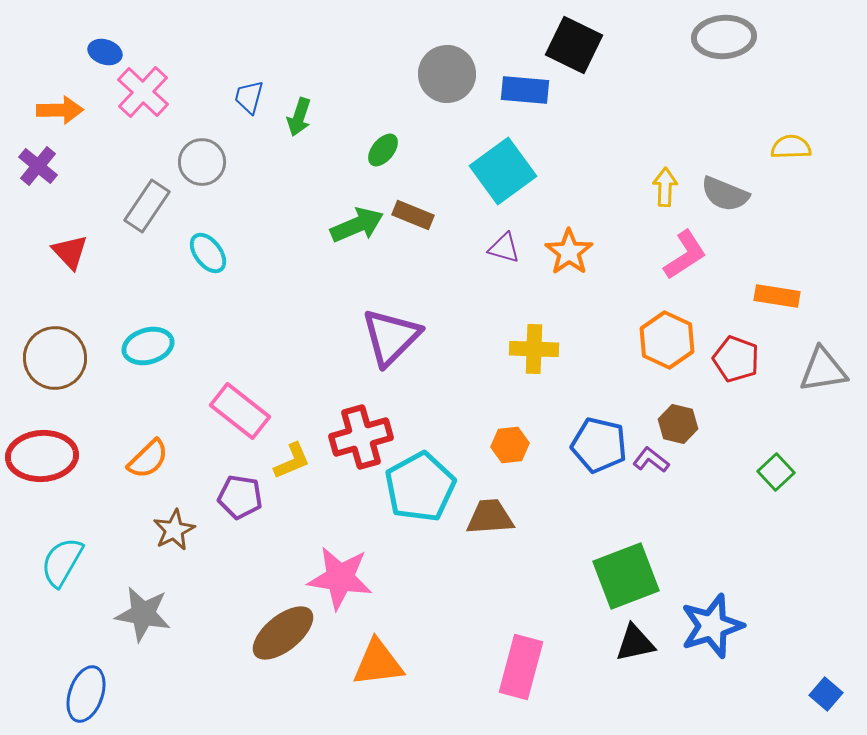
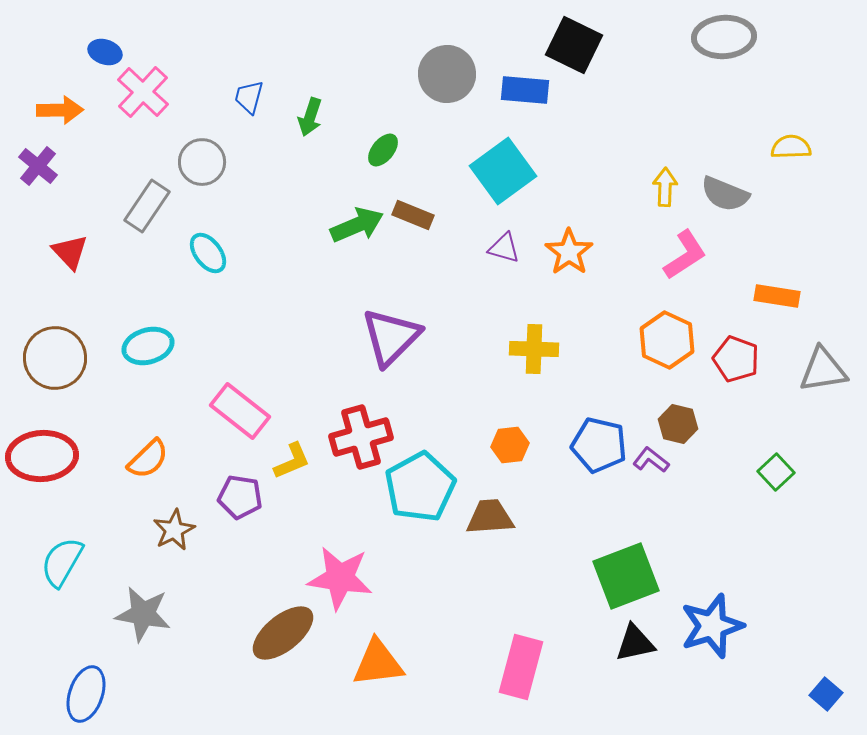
green arrow at (299, 117): moved 11 px right
